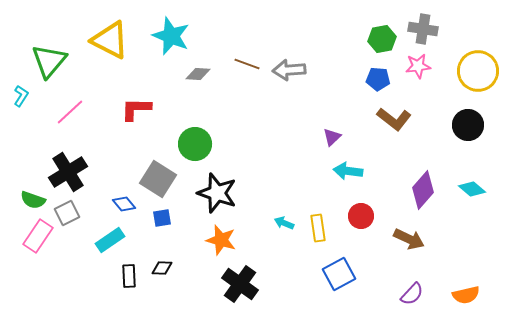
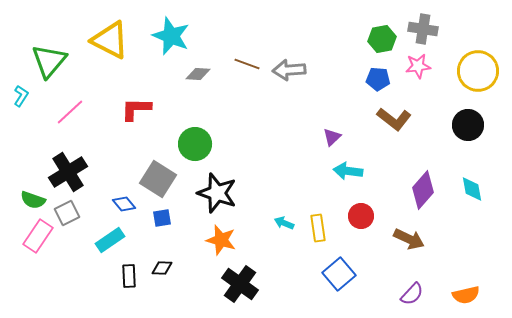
cyan diamond at (472, 189): rotated 40 degrees clockwise
blue square at (339, 274): rotated 12 degrees counterclockwise
